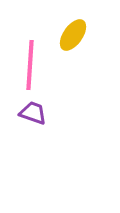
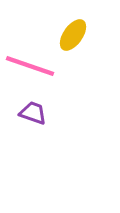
pink line: moved 1 px down; rotated 75 degrees counterclockwise
